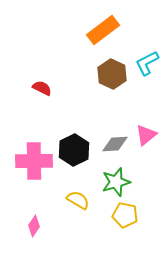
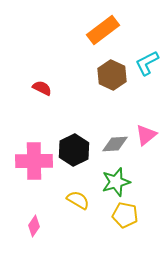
brown hexagon: moved 1 px down
